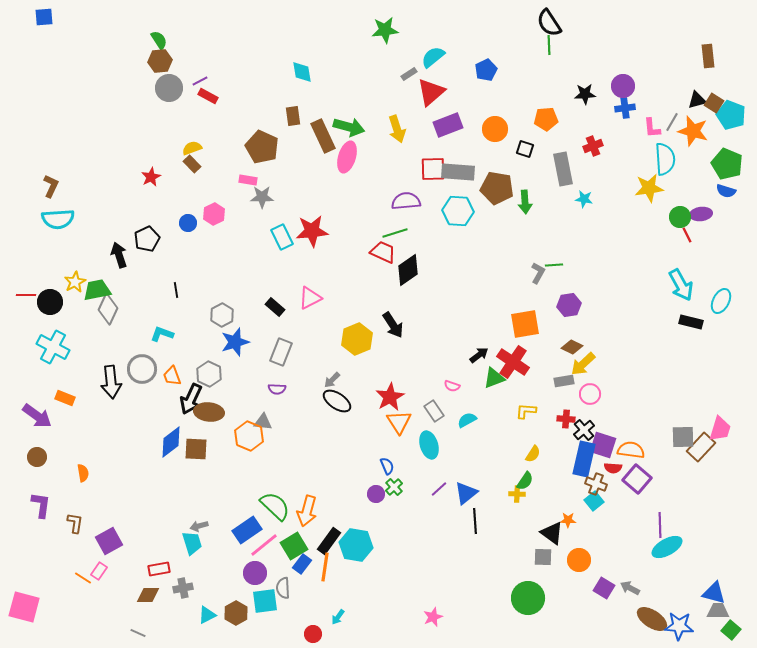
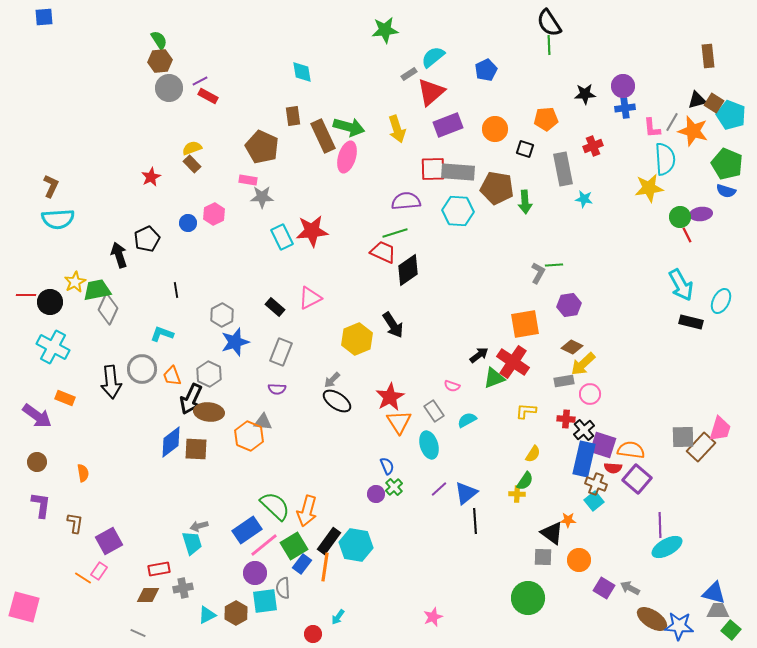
brown circle at (37, 457): moved 5 px down
